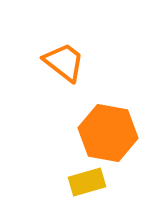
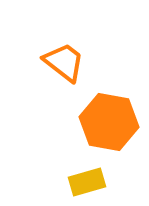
orange hexagon: moved 1 px right, 11 px up
